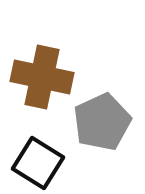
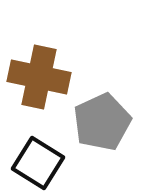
brown cross: moved 3 px left
